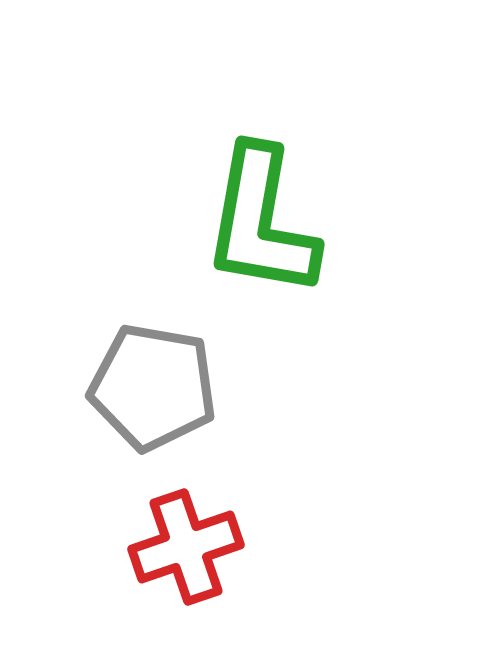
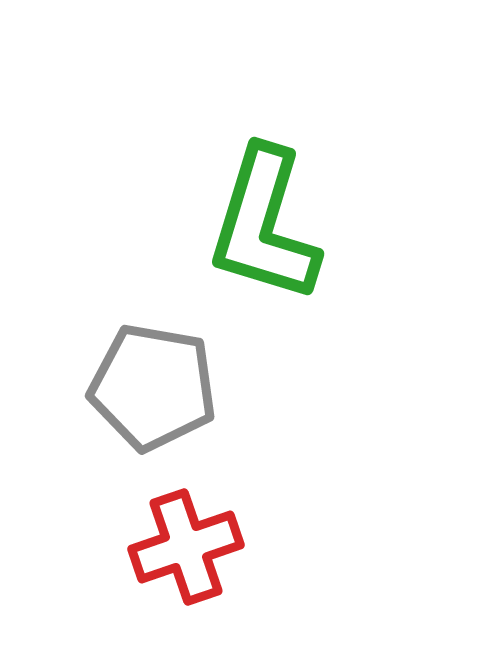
green L-shape: moved 3 px right, 3 px down; rotated 7 degrees clockwise
